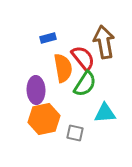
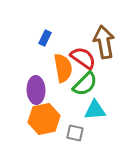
blue rectangle: moved 3 px left; rotated 49 degrees counterclockwise
red semicircle: rotated 16 degrees counterclockwise
green semicircle: rotated 12 degrees clockwise
cyan triangle: moved 10 px left, 3 px up
